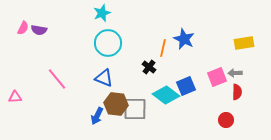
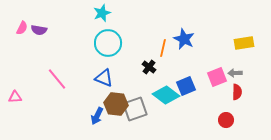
pink semicircle: moved 1 px left
gray square: rotated 20 degrees counterclockwise
